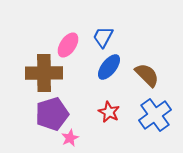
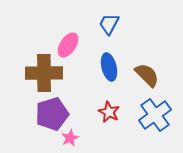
blue trapezoid: moved 6 px right, 13 px up
blue ellipse: rotated 52 degrees counterclockwise
